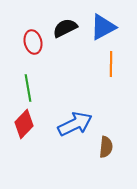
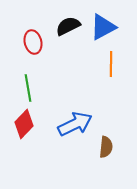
black semicircle: moved 3 px right, 2 px up
